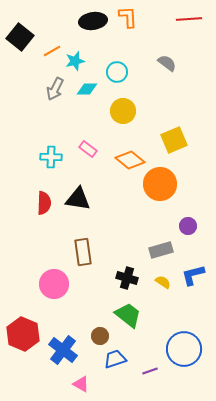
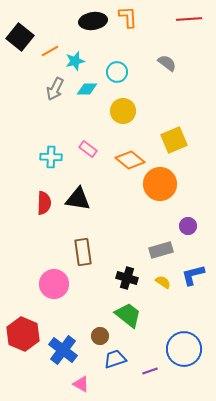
orange line: moved 2 px left
